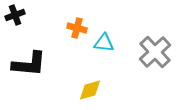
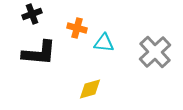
black cross: moved 17 px right, 1 px up
black L-shape: moved 10 px right, 11 px up
yellow diamond: moved 1 px up
